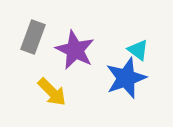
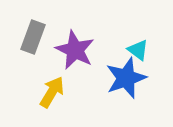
yellow arrow: rotated 104 degrees counterclockwise
